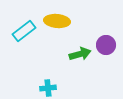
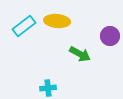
cyan rectangle: moved 5 px up
purple circle: moved 4 px right, 9 px up
green arrow: rotated 45 degrees clockwise
